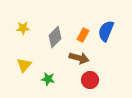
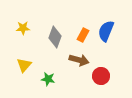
gray diamond: rotated 25 degrees counterclockwise
brown arrow: moved 2 px down
red circle: moved 11 px right, 4 px up
